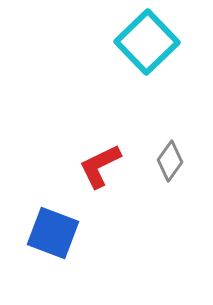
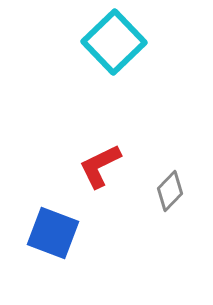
cyan square: moved 33 px left
gray diamond: moved 30 px down; rotated 9 degrees clockwise
